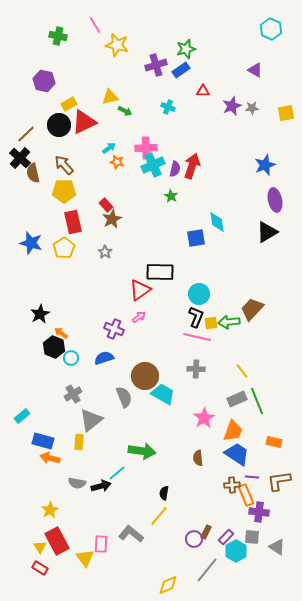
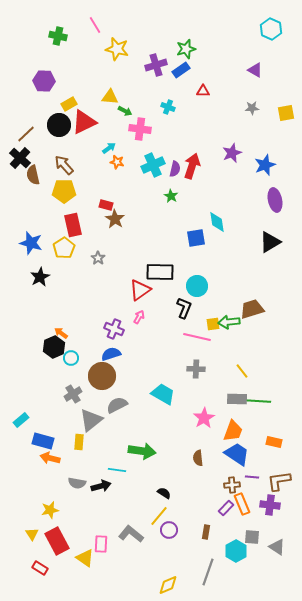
yellow star at (117, 45): moved 4 px down
purple hexagon at (44, 81): rotated 10 degrees counterclockwise
yellow triangle at (110, 97): rotated 18 degrees clockwise
purple star at (232, 106): moved 47 px down
pink cross at (146, 148): moved 6 px left, 19 px up; rotated 10 degrees clockwise
brown semicircle at (33, 173): moved 2 px down
red rectangle at (106, 205): rotated 32 degrees counterclockwise
brown star at (112, 219): moved 3 px right; rotated 12 degrees counterclockwise
red rectangle at (73, 222): moved 3 px down
black triangle at (267, 232): moved 3 px right, 10 px down
gray star at (105, 252): moved 7 px left, 6 px down
cyan circle at (199, 294): moved 2 px left, 8 px up
brown trapezoid at (252, 309): rotated 30 degrees clockwise
black star at (40, 314): moved 37 px up
pink arrow at (139, 317): rotated 24 degrees counterclockwise
black L-shape at (196, 317): moved 12 px left, 9 px up
yellow square at (211, 323): moved 2 px right, 1 px down
black hexagon at (54, 347): rotated 15 degrees clockwise
blue semicircle at (104, 358): moved 7 px right, 4 px up
brown circle at (145, 376): moved 43 px left
gray semicircle at (124, 397): moved 7 px left, 8 px down; rotated 95 degrees counterclockwise
gray rectangle at (237, 399): rotated 24 degrees clockwise
green line at (257, 401): rotated 64 degrees counterclockwise
cyan rectangle at (22, 416): moved 1 px left, 4 px down
cyan line at (117, 473): moved 3 px up; rotated 48 degrees clockwise
black semicircle at (164, 493): rotated 112 degrees clockwise
orange rectangle at (246, 495): moved 4 px left, 9 px down
yellow star at (50, 510): rotated 18 degrees clockwise
purple cross at (259, 512): moved 11 px right, 7 px up
brown rectangle at (206, 532): rotated 16 degrees counterclockwise
purple rectangle at (226, 537): moved 29 px up
purple circle at (194, 539): moved 25 px left, 9 px up
yellow triangle at (40, 547): moved 8 px left, 13 px up
yellow triangle at (85, 558): rotated 18 degrees counterclockwise
gray line at (207, 570): moved 1 px right, 2 px down; rotated 20 degrees counterclockwise
